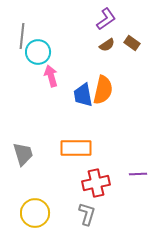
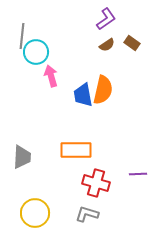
cyan circle: moved 2 px left
orange rectangle: moved 2 px down
gray trapezoid: moved 1 px left, 3 px down; rotated 20 degrees clockwise
red cross: rotated 28 degrees clockwise
gray L-shape: rotated 90 degrees counterclockwise
